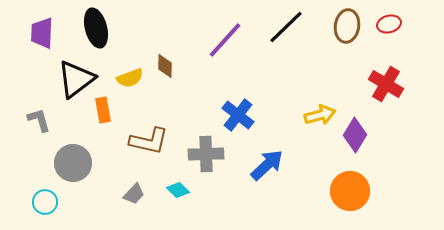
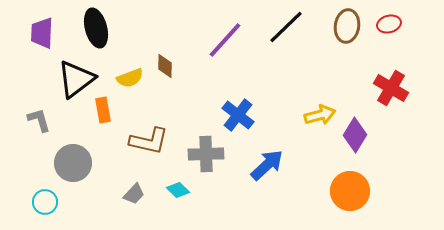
red cross: moved 5 px right, 4 px down
